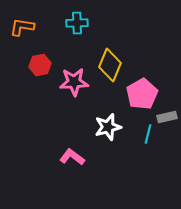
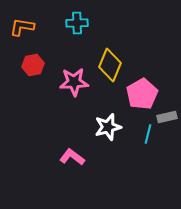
red hexagon: moved 7 px left
